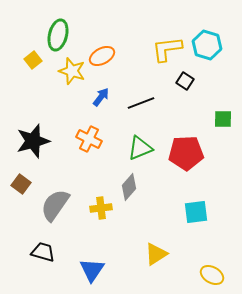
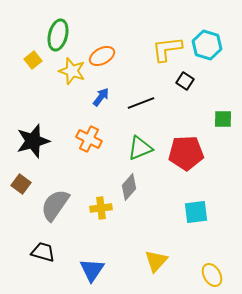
yellow triangle: moved 7 px down; rotated 15 degrees counterclockwise
yellow ellipse: rotated 30 degrees clockwise
